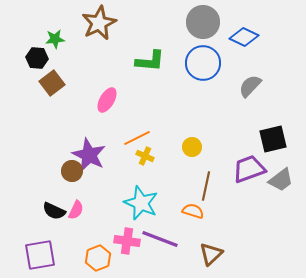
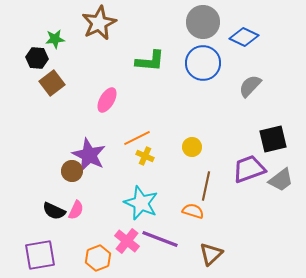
pink cross: rotated 30 degrees clockwise
